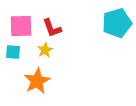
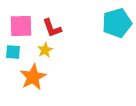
orange star: moved 4 px left, 4 px up
